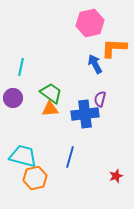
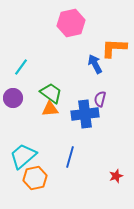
pink hexagon: moved 19 px left
cyan line: rotated 24 degrees clockwise
cyan trapezoid: rotated 56 degrees counterclockwise
